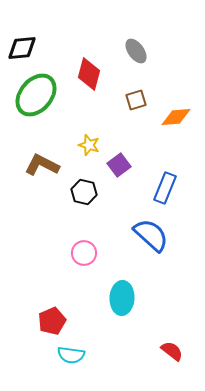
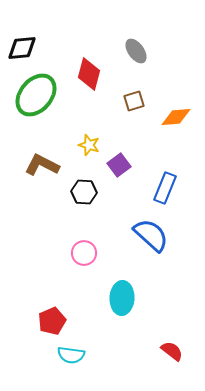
brown square: moved 2 px left, 1 px down
black hexagon: rotated 10 degrees counterclockwise
